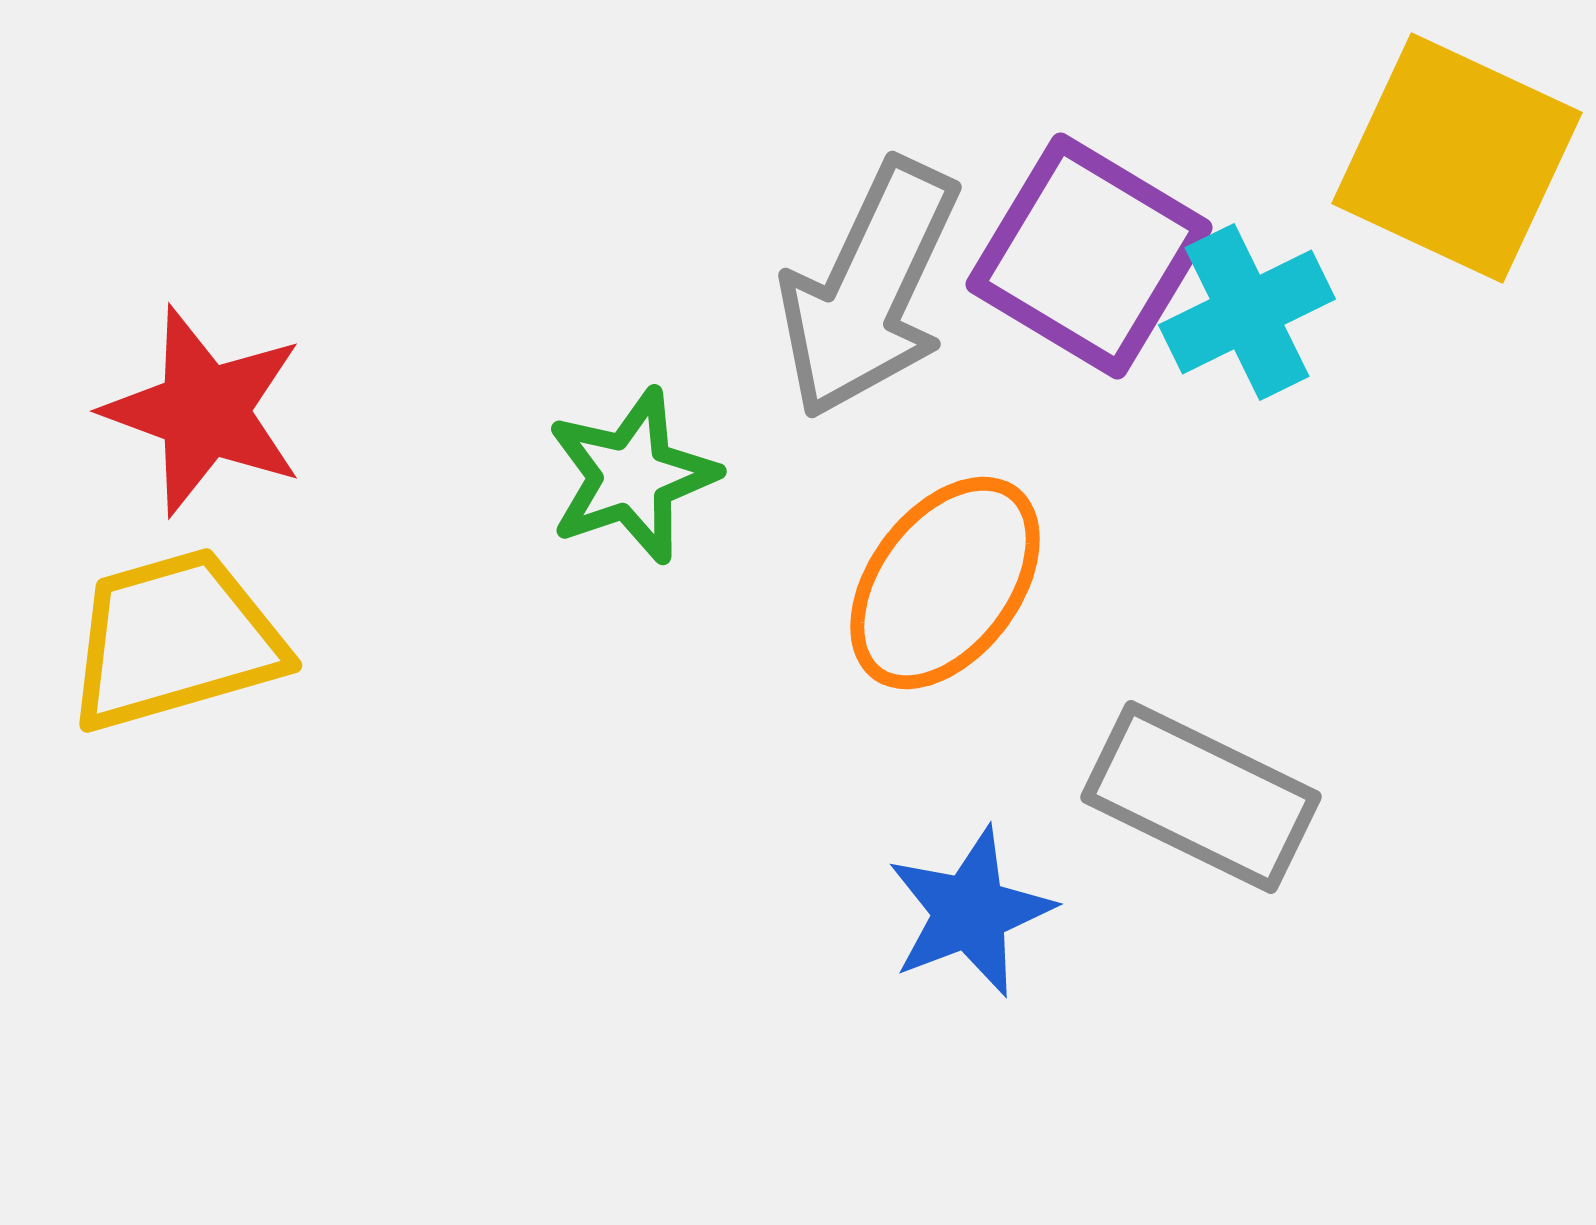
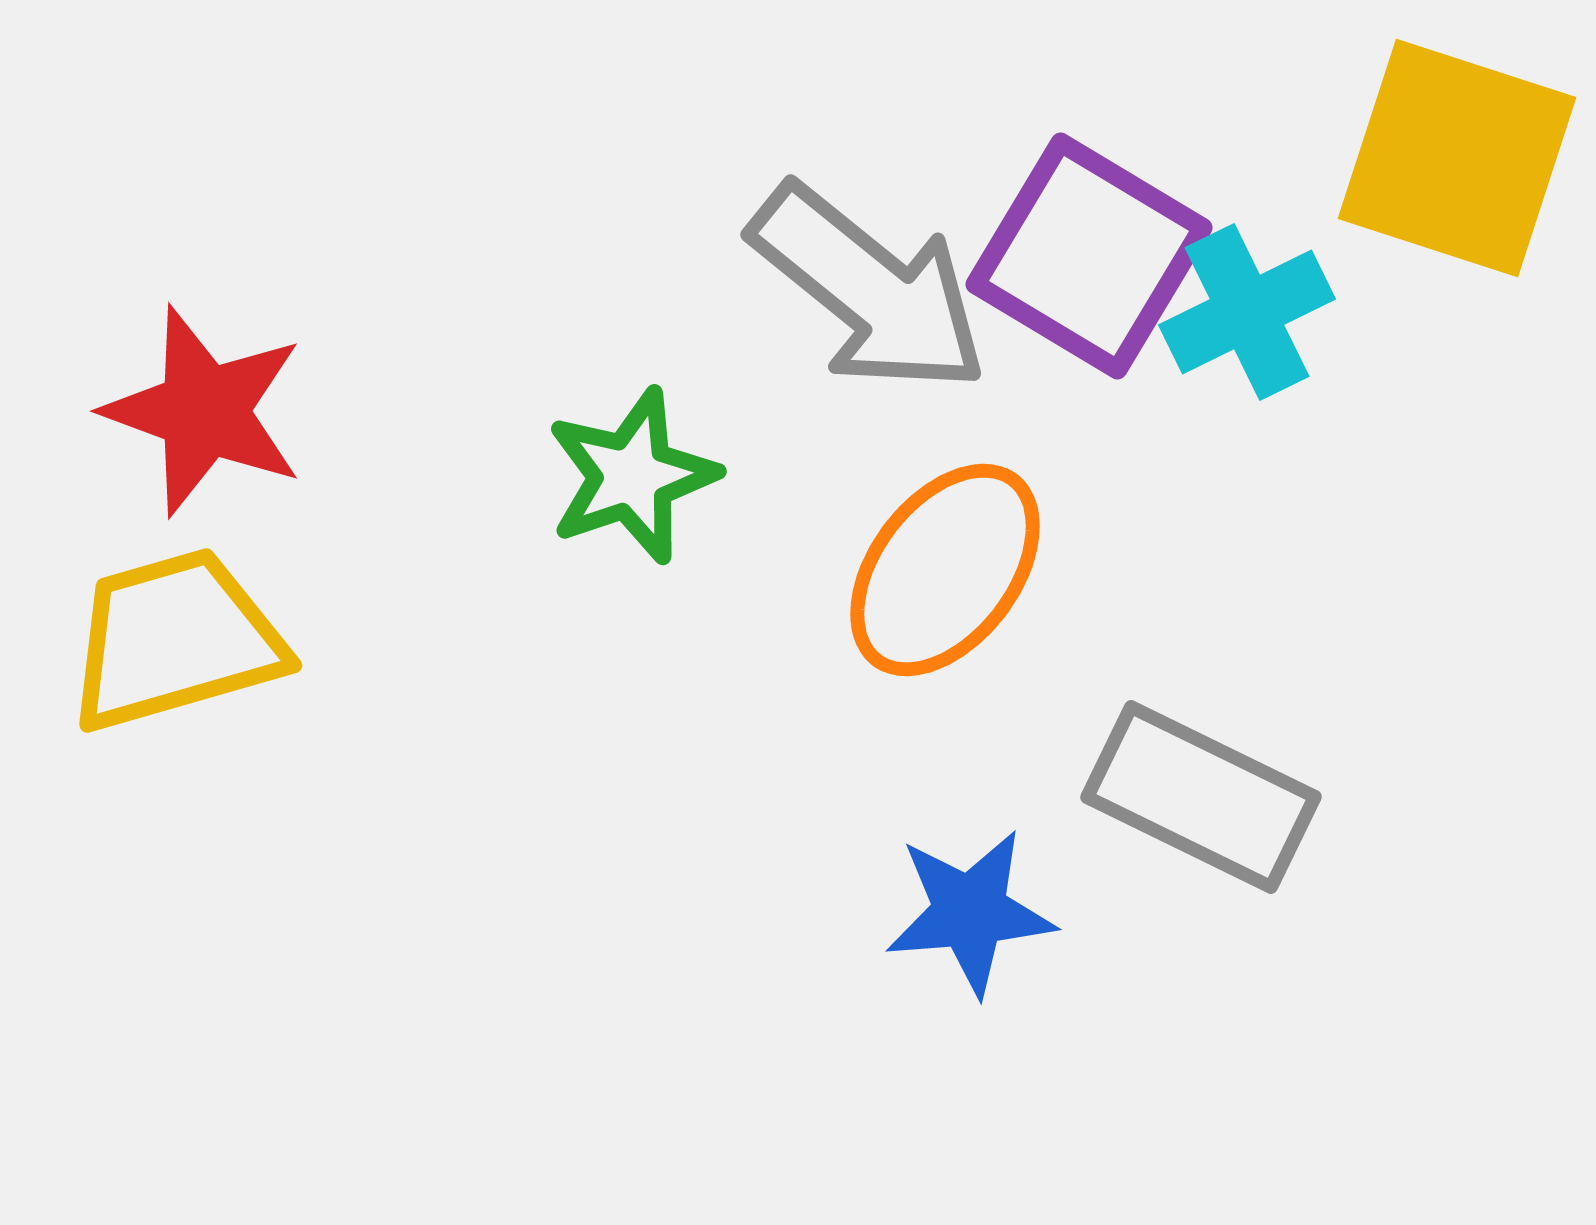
yellow square: rotated 7 degrees counterclockwise
gray arrow: rotated 76 degrees counterclockwise
orange ellipse: moved 13 px up
blue star: rotated 16 degrees clockwise
